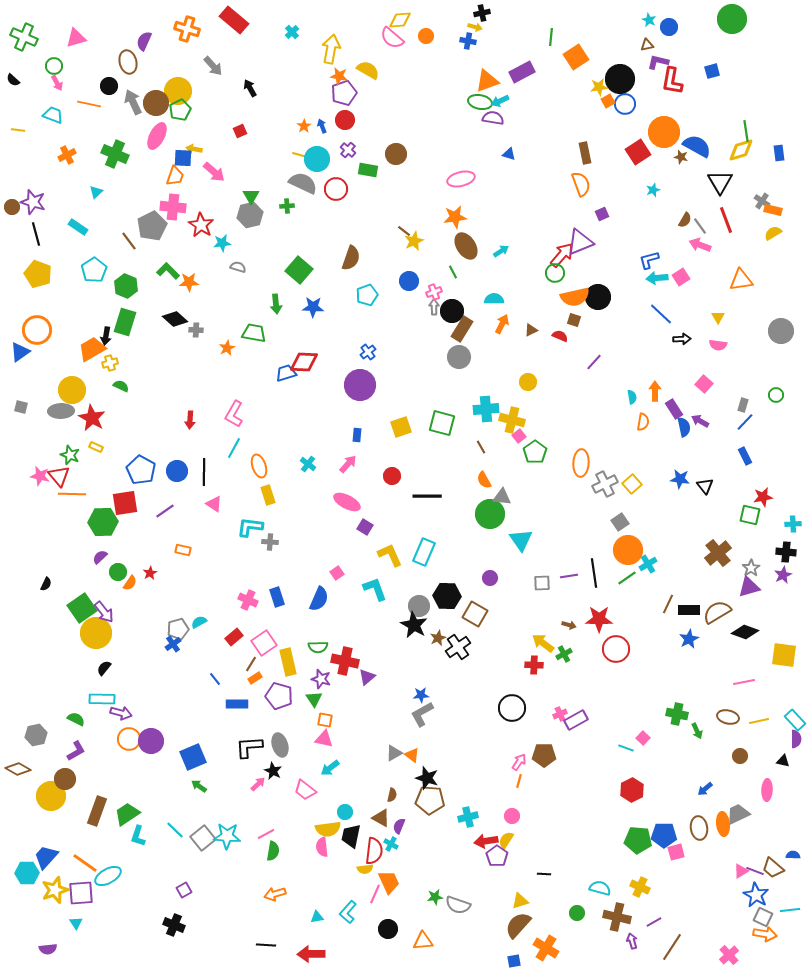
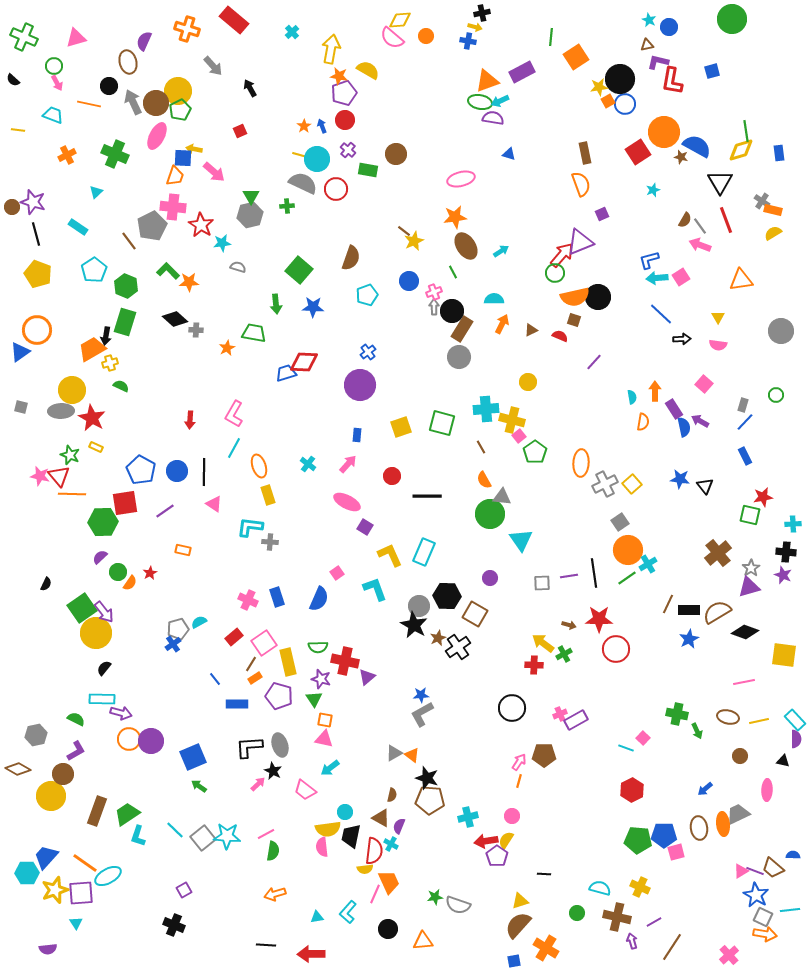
purple star at (783, 575): rotated 24 degrees counterclockwise
brown circle at (65, 779): moved 2 px left, 5 px up
